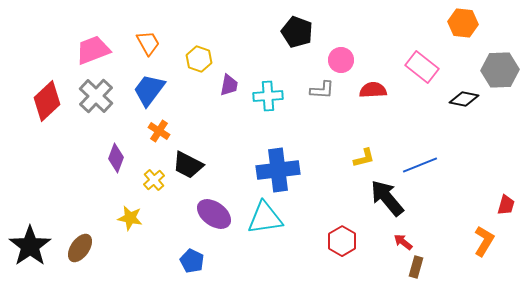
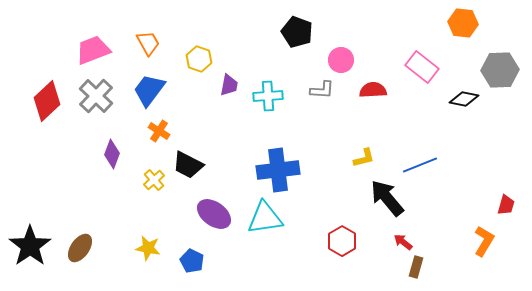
purple diamond: moved 4 px left, 4 px up
yellow star: moved 18 px right, 30 px down
